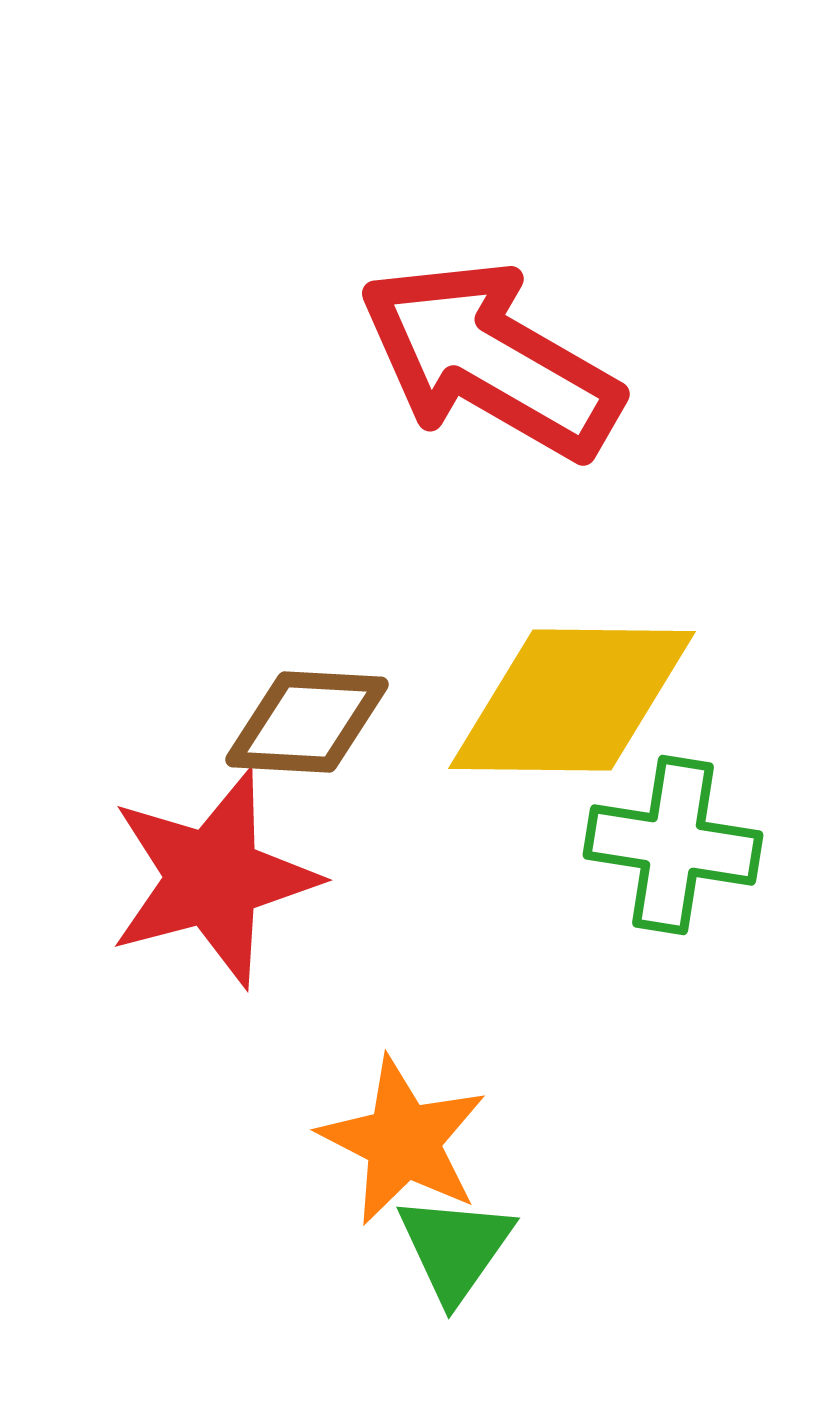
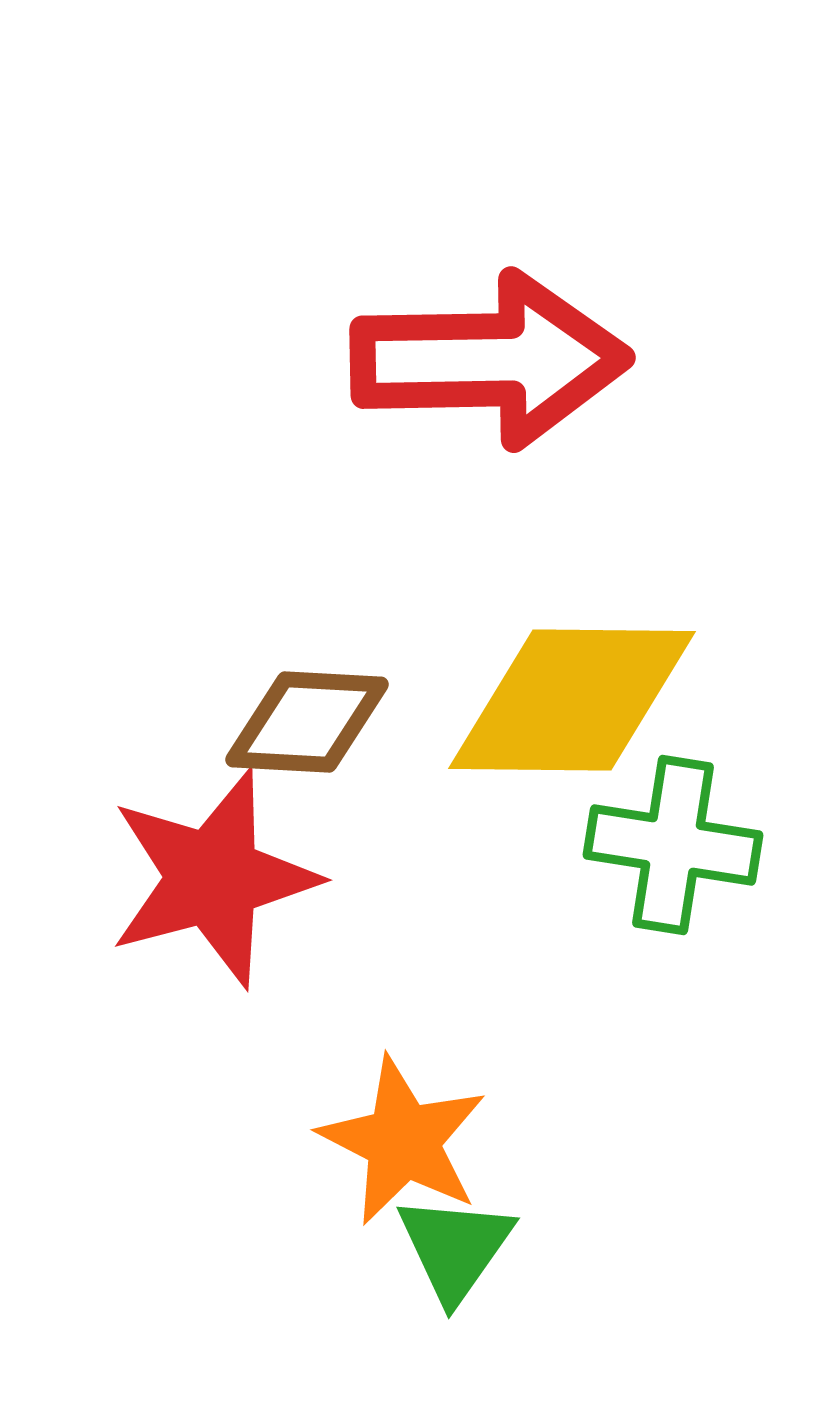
red arrow: rotated 149 degrees clockwise
